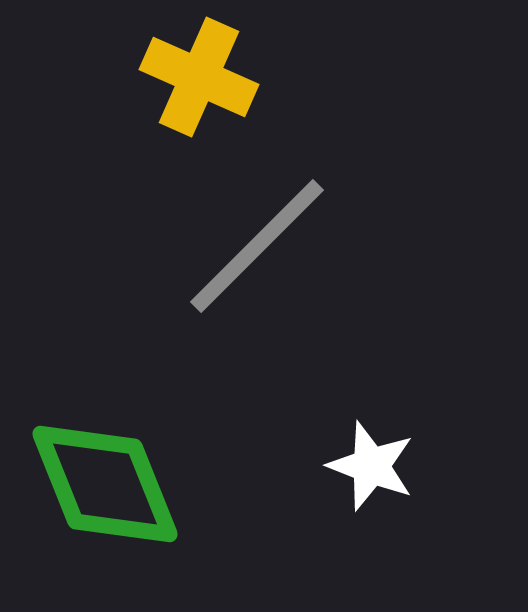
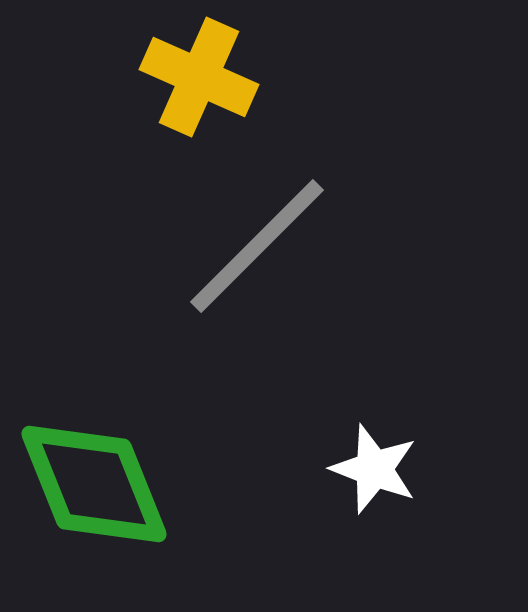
white star: moved 3 px right, 3 px down
green diamond: moved 11 px left
